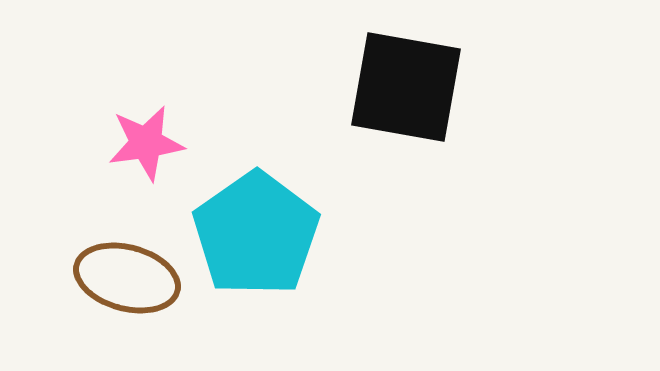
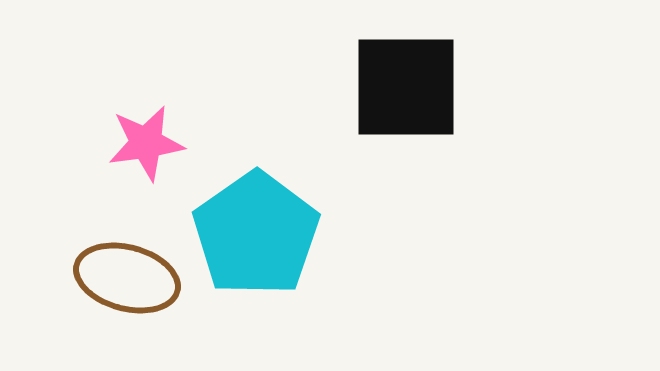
black square: rotated 10 degrees counterclockwise
